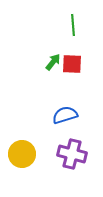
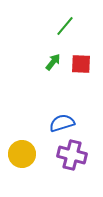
green line: moved 8 px left, 1 px down; rotated 45 degrees clockwise
red square: moved 9 px right
blue semicircle: moved 3 px left, 8 px down
purple cross: moved 1 px down
